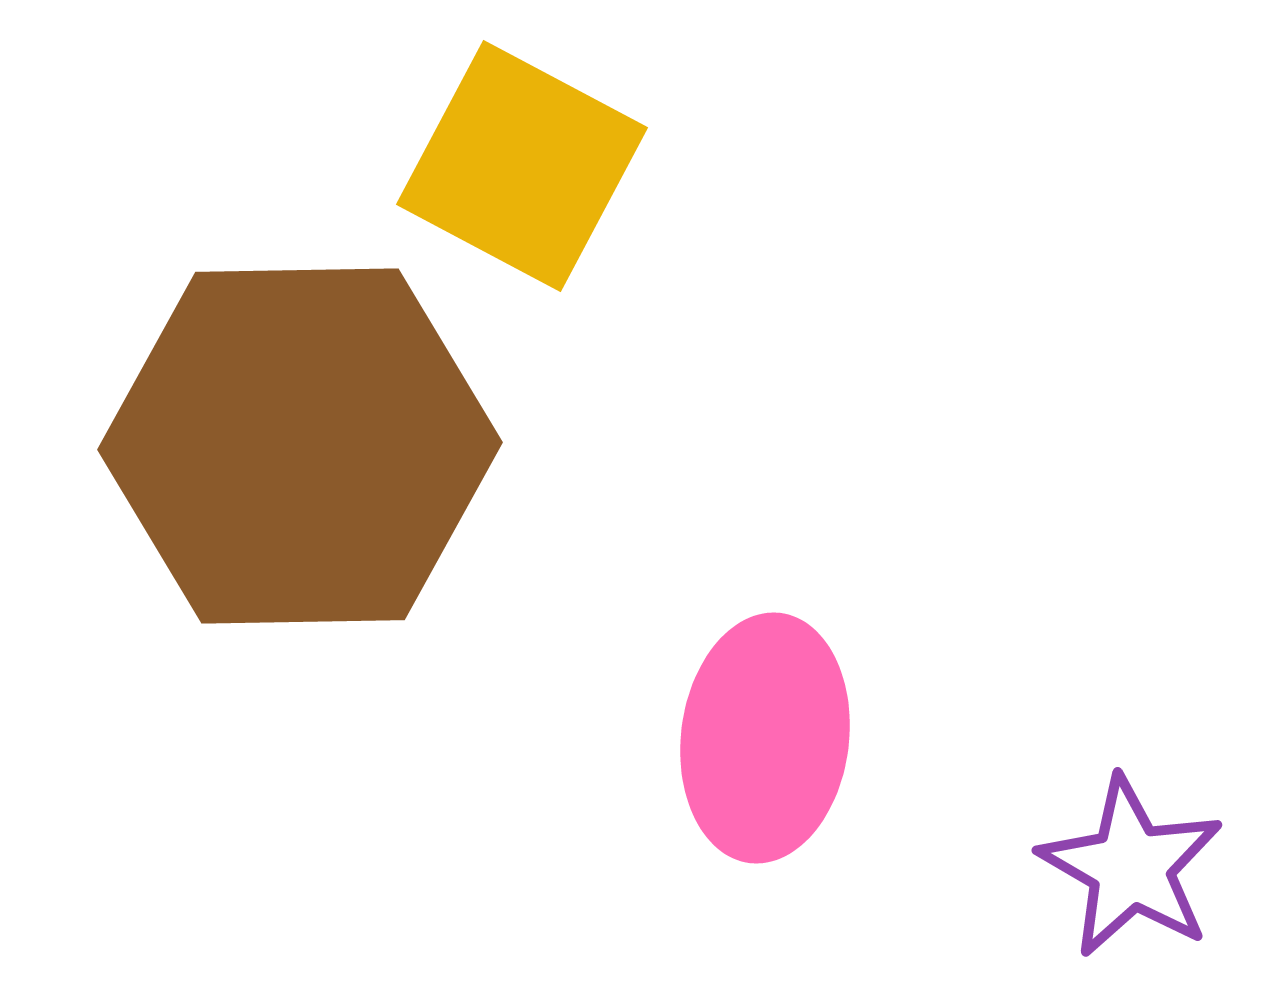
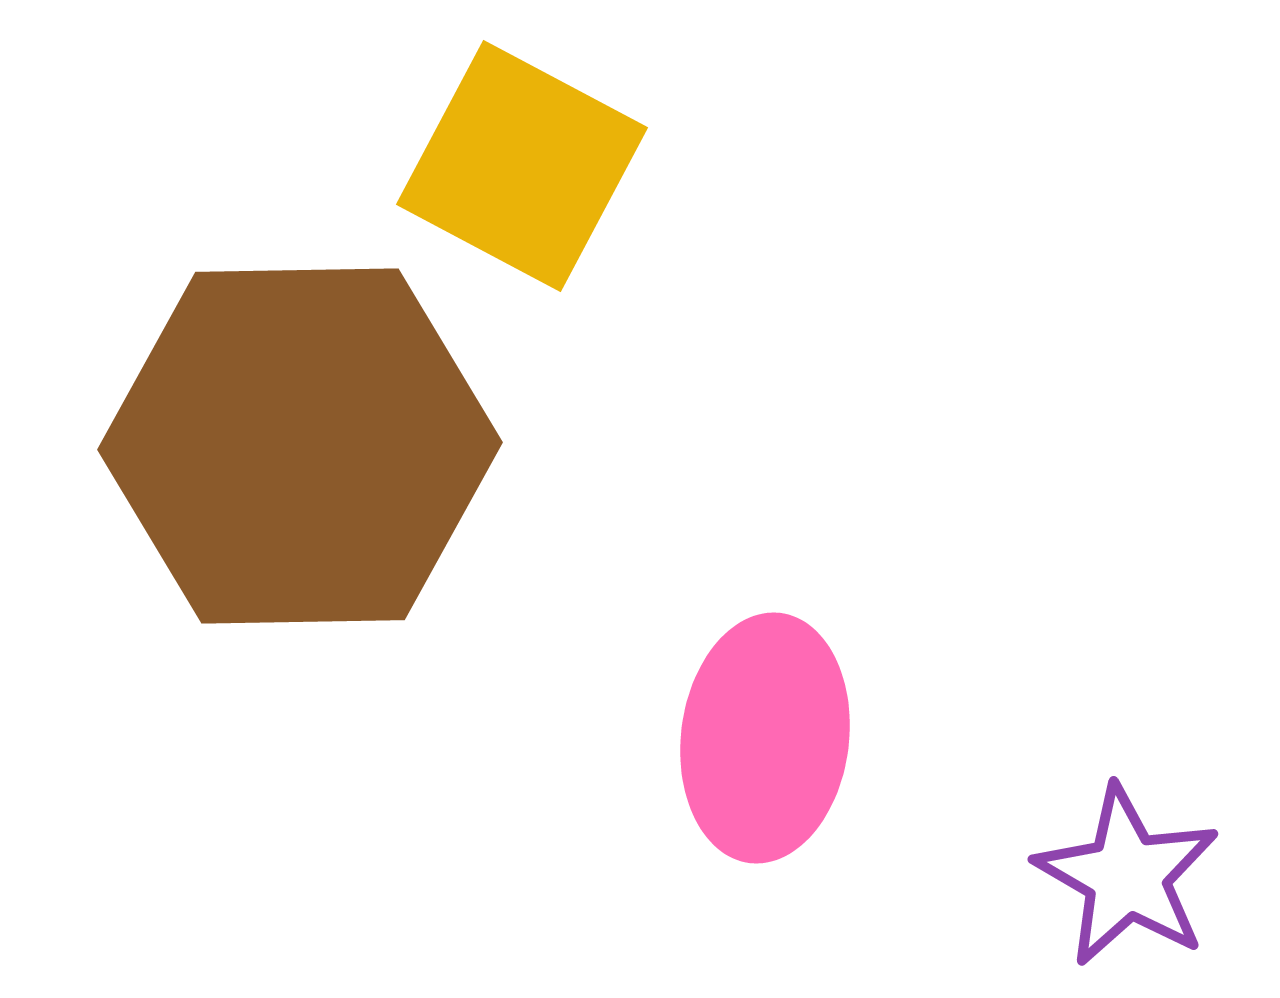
purple star: moved 4 px left, 9 px down
